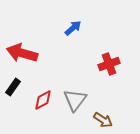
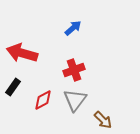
red cross: moved 35 px left, 6 px down
brown arrow: rotated 12 degrees clockwise
